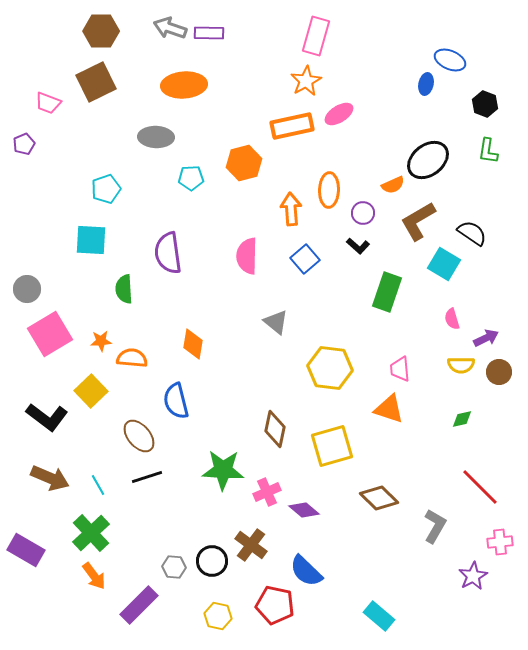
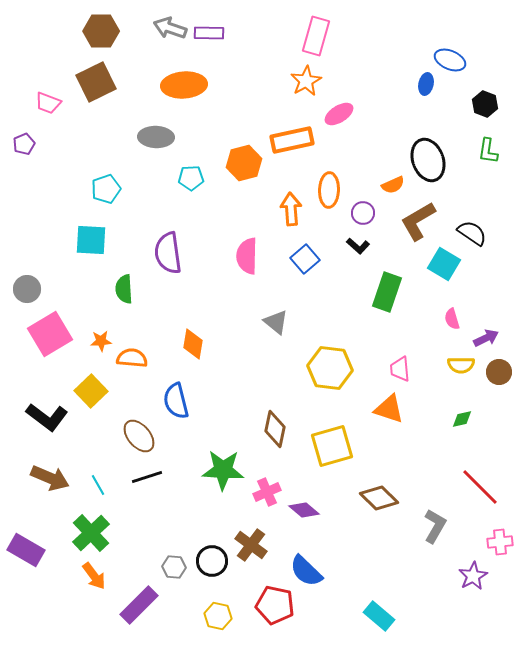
orange rectangle at (292, 126): moved 14 px down
black ellipse at (428, 160): rotated 72 degrees counterclockwise
